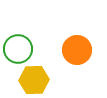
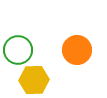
green circle: moved 1 px down
